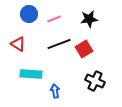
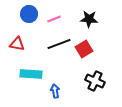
black star: rotated 12 degrees clockwise
red triangle: moved 1 px left; rotated 21 degrees counterclockwise
